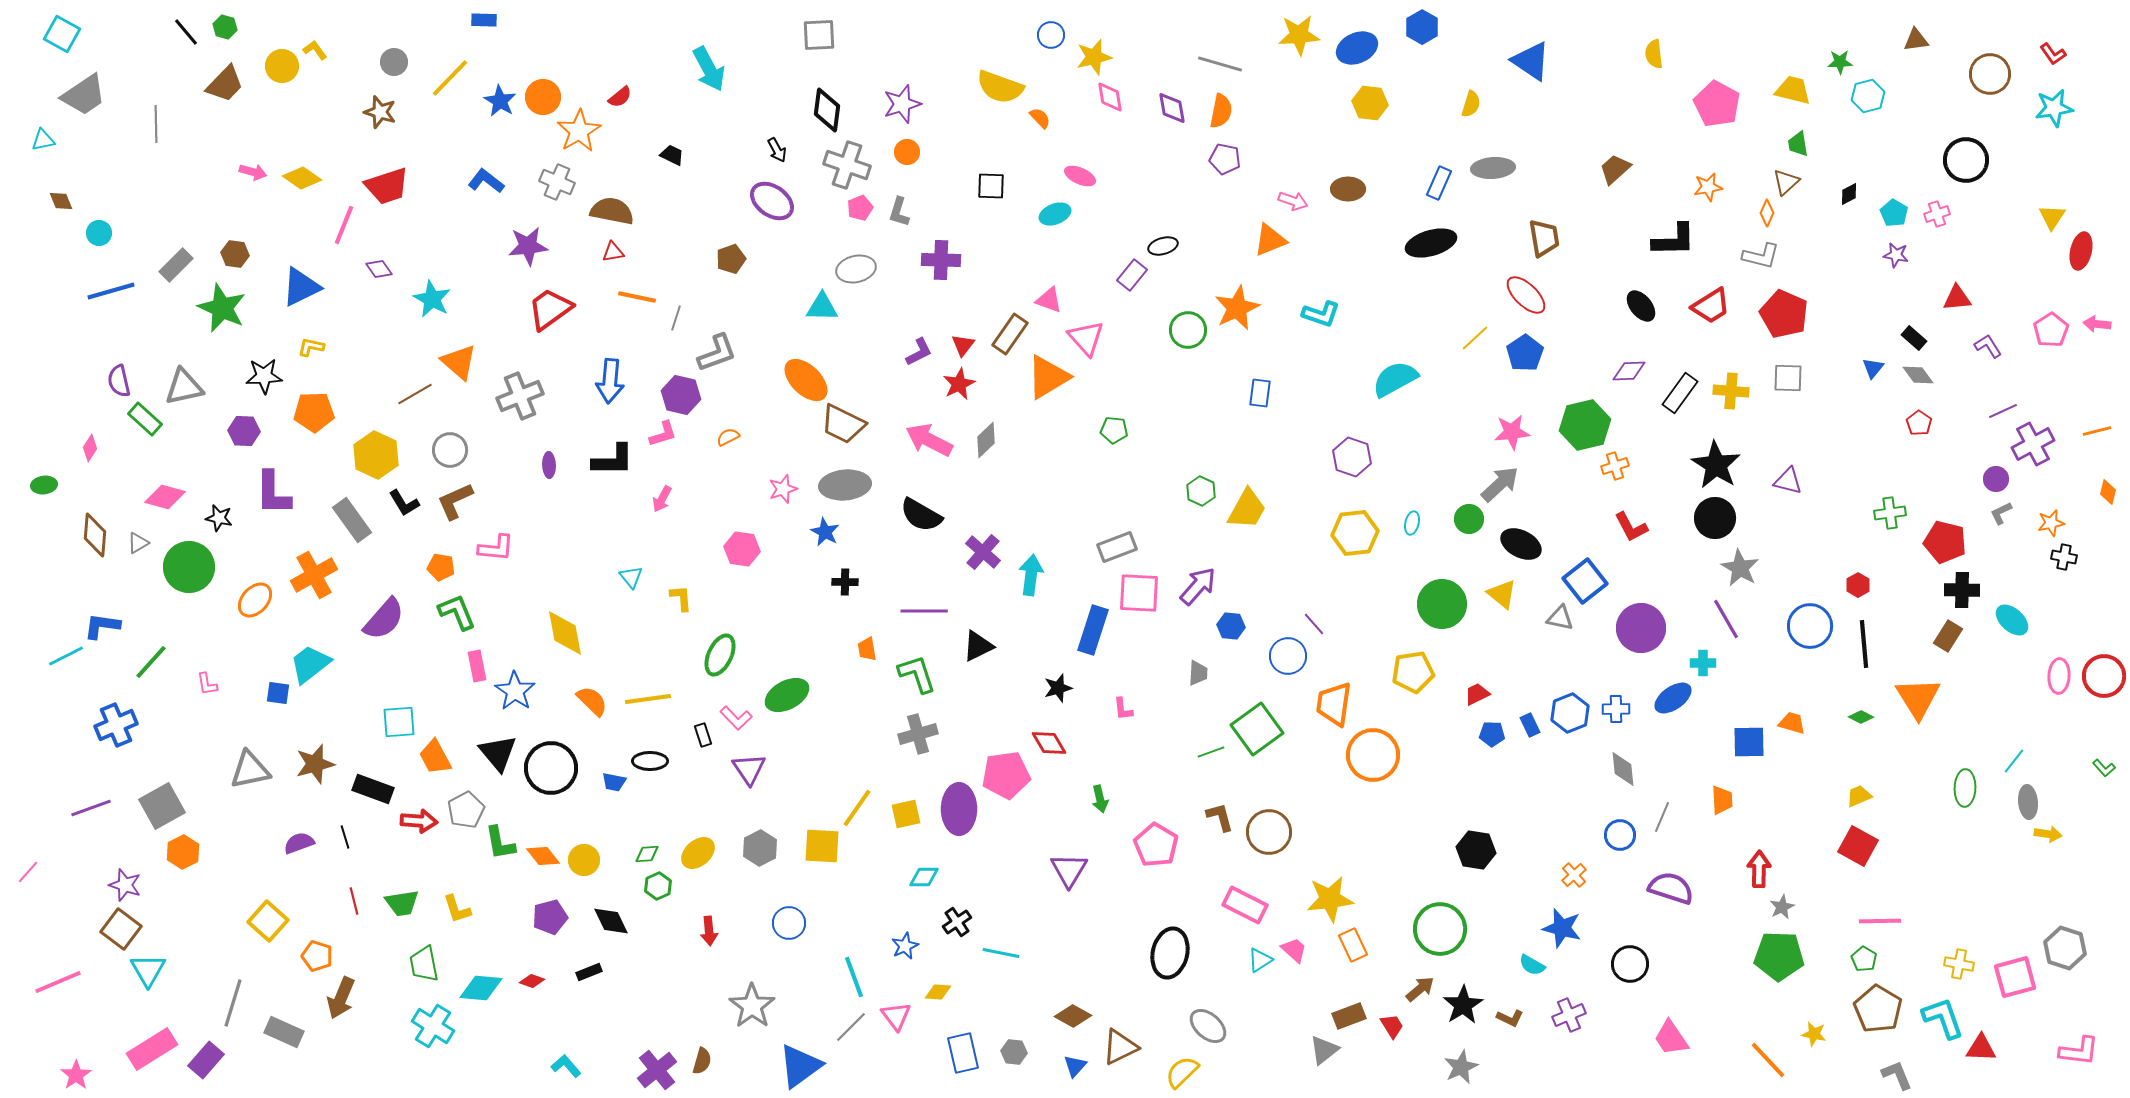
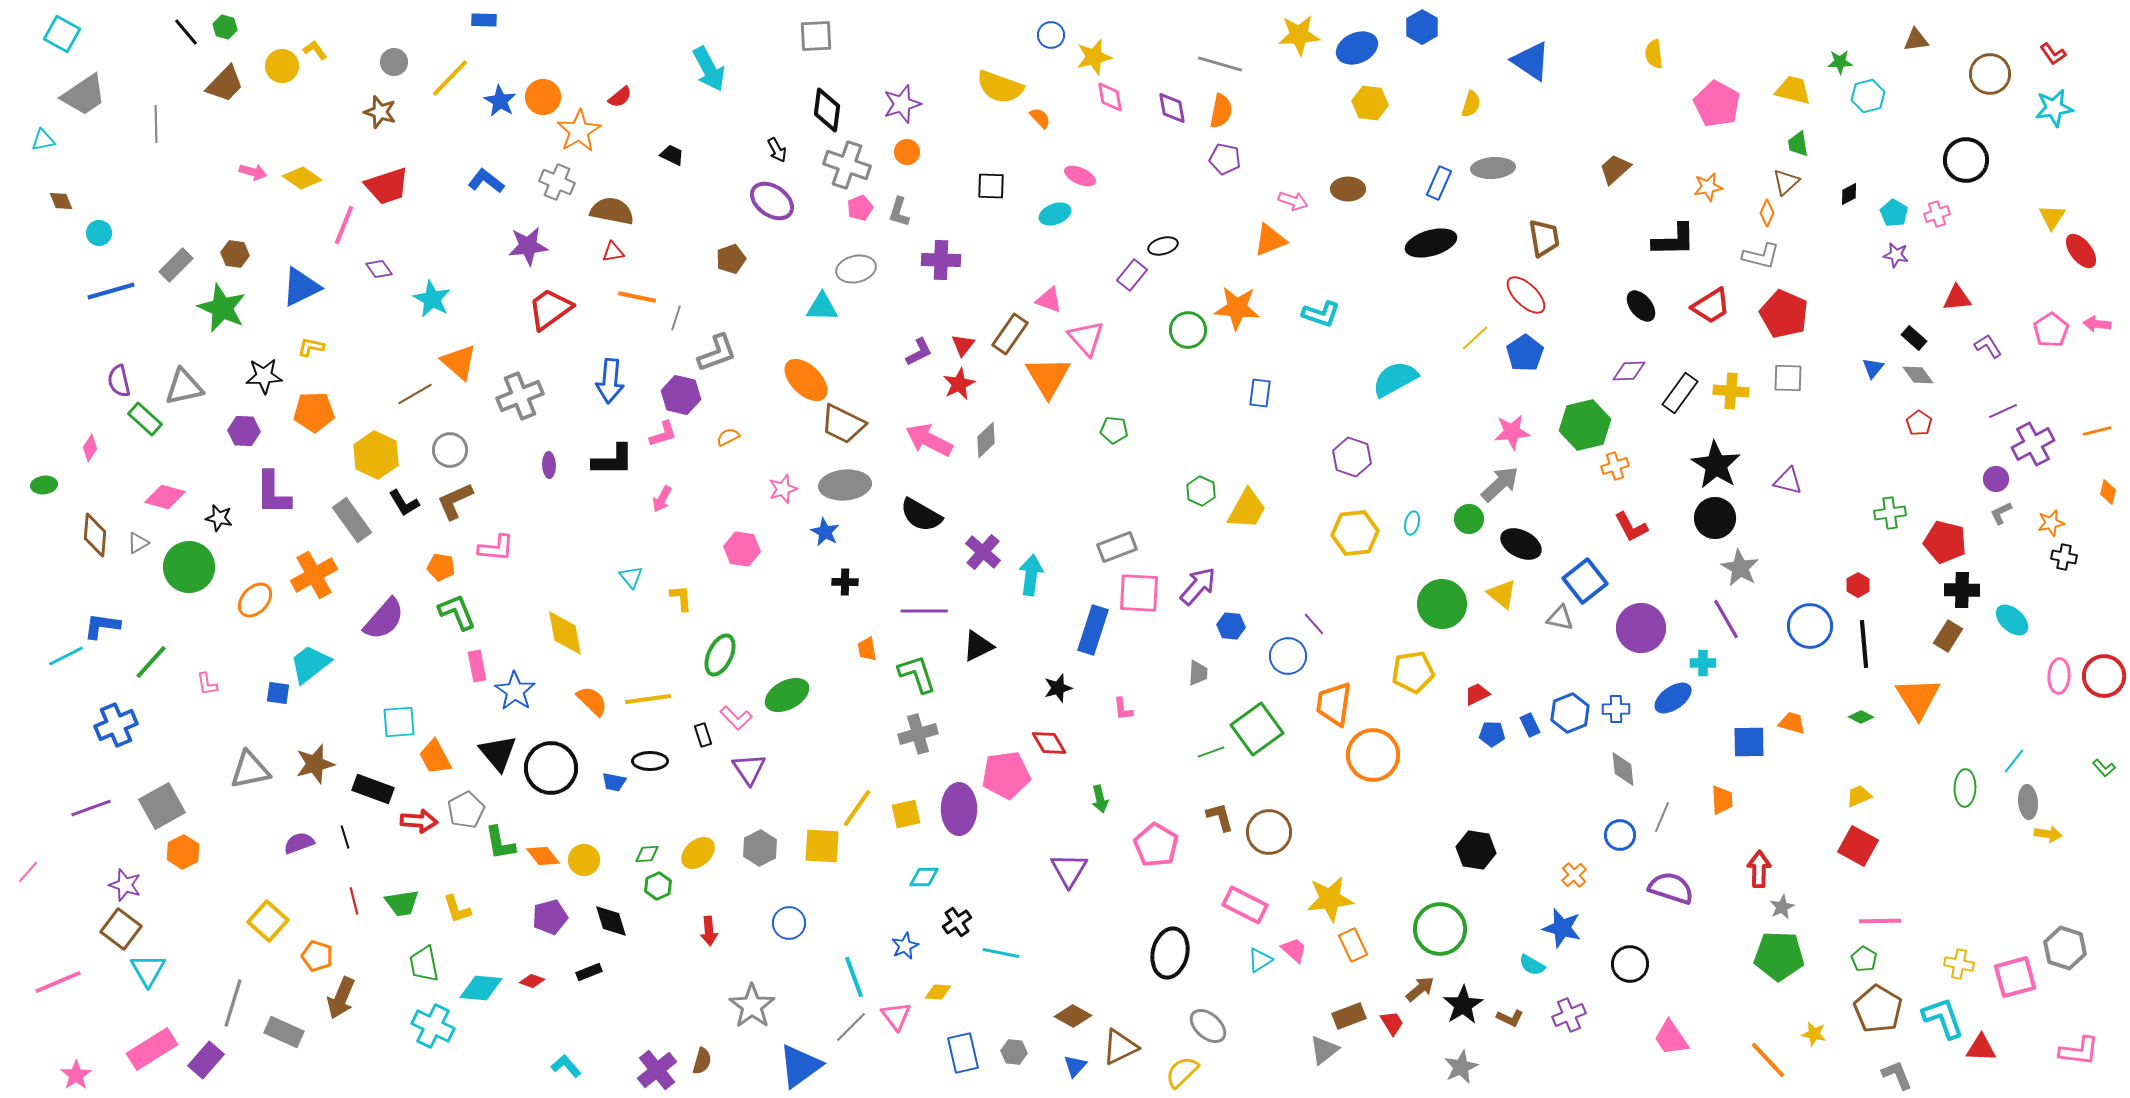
gray square at (819, 35): moved 3 px left, 1 px down
red ellipse at (2081, 251): rotated 51 degrees counterclockwise
orange star at (1237, 308): rotated 30 degrees clockwise
orange triangle at (1048, 377): rotated 30 degrees counterclockwise
black diamond at (611, 921): rotated 9 degrees clockwise
cyan cross at (433, 1026): rotated 6 degrees counterclockwise
red trapezoid at (1392, 1026): moved 3 px up
